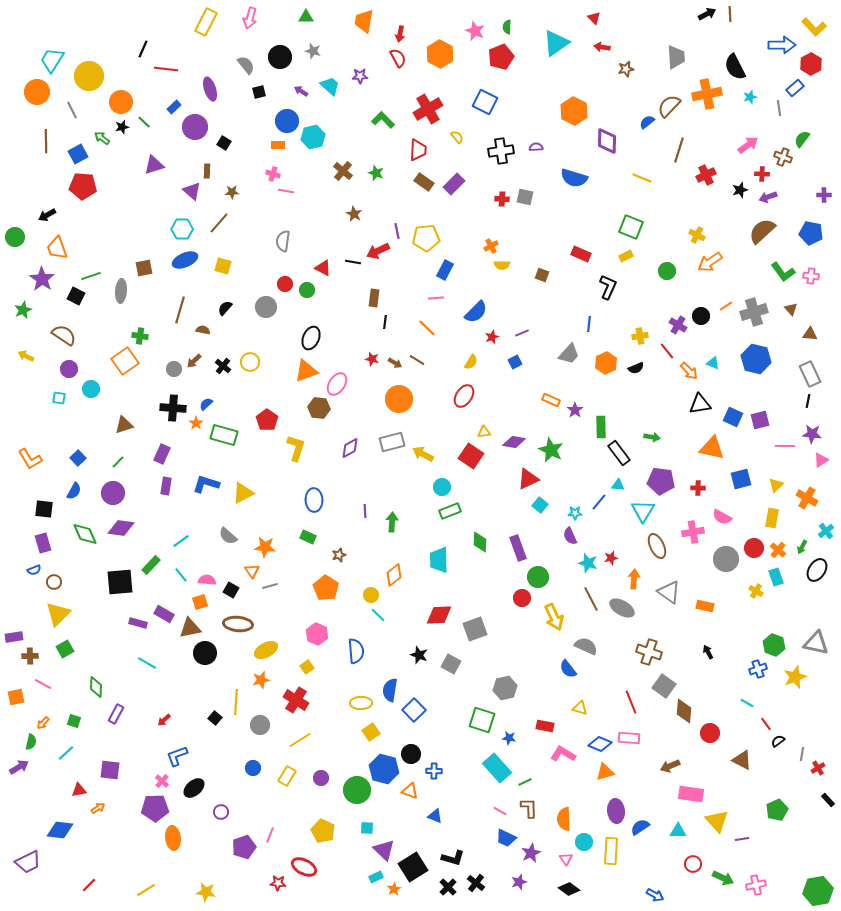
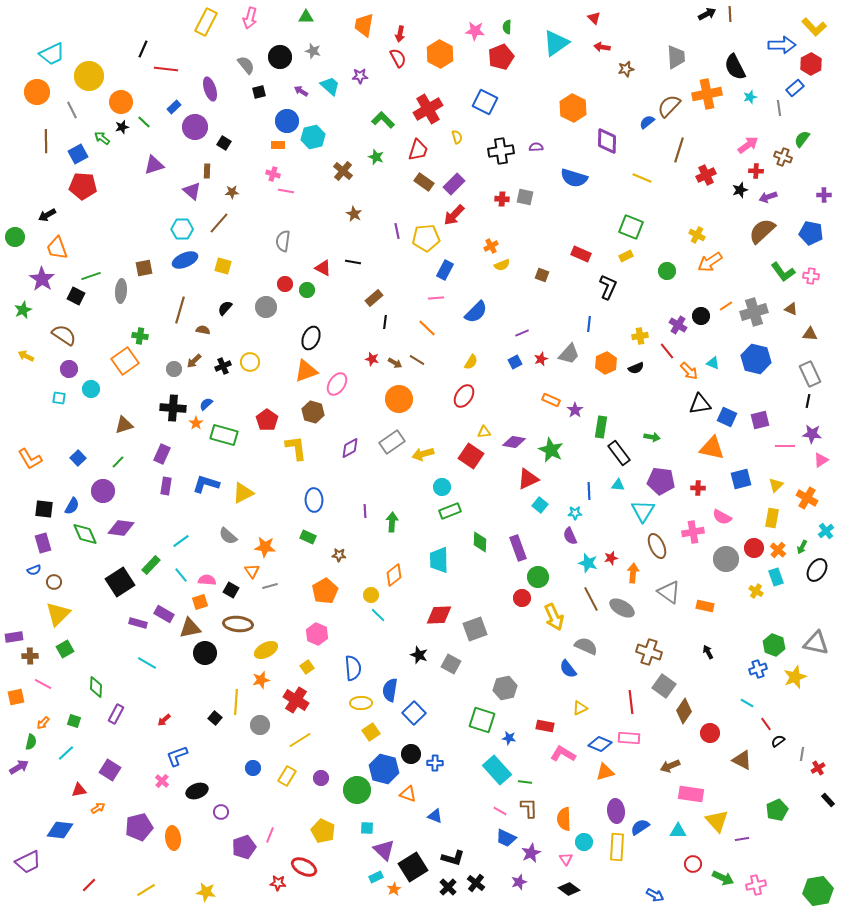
orange trapezoid at (364, 21): moved 4 px down
pink star at (475, 31): rotated 18 degrees counterclockwise
cyan trapezoid at (52, 60): moved 6 px up; rotated 148 degrees counterclockwise
orange hexagon at (574, 111): moved 1 px left, 3 px up
yellow semicircle at (457, 137): rotated 24 degrees clockwise
red trapezoid at (418, 150): rotated 15 degrees clockwise
green star at (376, 173): moved 16 px up
red cross at (762, 174): moved 6 px left, 3 px up
red arrow at (378, 251): moved 76 px right, 36 px up; rotated 20 degrees counterclockwise
yellow semicircle at (502, 265): rotated 21 degrees counterclockwise
brown rectangle at (374, 298): rotated 42 degrees clockwise
brown triangle at (791, 309): rotated 24 degrees counterclockwise
red star at (492, 337): moved 49 px right, 22 px down
black cross at (223, 366): rotated 28 degrees clockwise
brown hexagon at (319, 408): moved 6 px left, 4 px down; rotated 10 degrees clockwise
blue square at (733, 417): moved 6 px left
green rectangle at (601, 427): rotated 10 degrees clockwise
gray rectangle at (392, 442): rotated 20 degrees counterclockwise
yellow L-shape at (296, 448): rotated 24 degrees counterclockwise
yellow arrow at (423, 454): rotated 45 degrees counterclockwise
blue semicircle at (74, 491): moved 2 px left, 15 px down
purple circle at (113, 493): moved 10 px left, 2 px up
blue line at (599, 502): moved 10 px left, 11 px up; rotated 42 degrees counterclockwise
brown star at (339, 555): rotated 24 degrees clockwise
orange arrow at (634, 579): moved 1 px left, 6 px up
black square at (120, 582): rotated 28 degrees counterclockwise
orange pentagon at (326, 588): moved 1 px left, 3 px down; rotated 10 degrees clockwise
blue semicircle at (356, 651): moved 3 px left, 17 px down
red line at (631, 702): rotated 15 degrees clockwise
yellow triangle at (580, 708): rotated 42 degrees counterclockwise
blue square at (414, 710): moved 3 px down
brown diamond at (684, 711): rotated 30 degrees clockwise
cyan rectangle at (497, 768): moved 2 px down
purple square at (110, 770): rotated 25 degrees clockwise
blue cross at (434, 771): moved 1 px right, 8 px up
green line at (525, 782): rotated 32 degrees clockwise
black ellipse at (194, 788): moved 3 px right, 3 px down; rotated 20 degrees clockwise
orange triangle at (410, 791): moved 2 px left, 3 px down
purple pentagon at (155, 808): moved 16 px left, 19 px down; rotated 12 degrees counterclockwise
yellow rectangle at (611, 851): moved 6 px right, 4 px up
